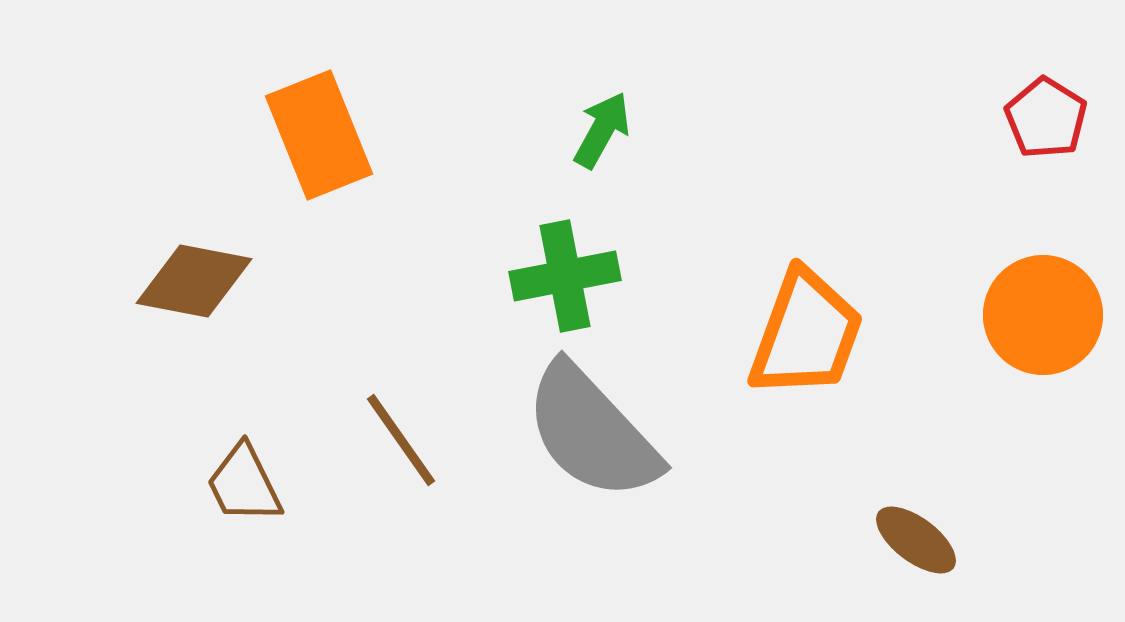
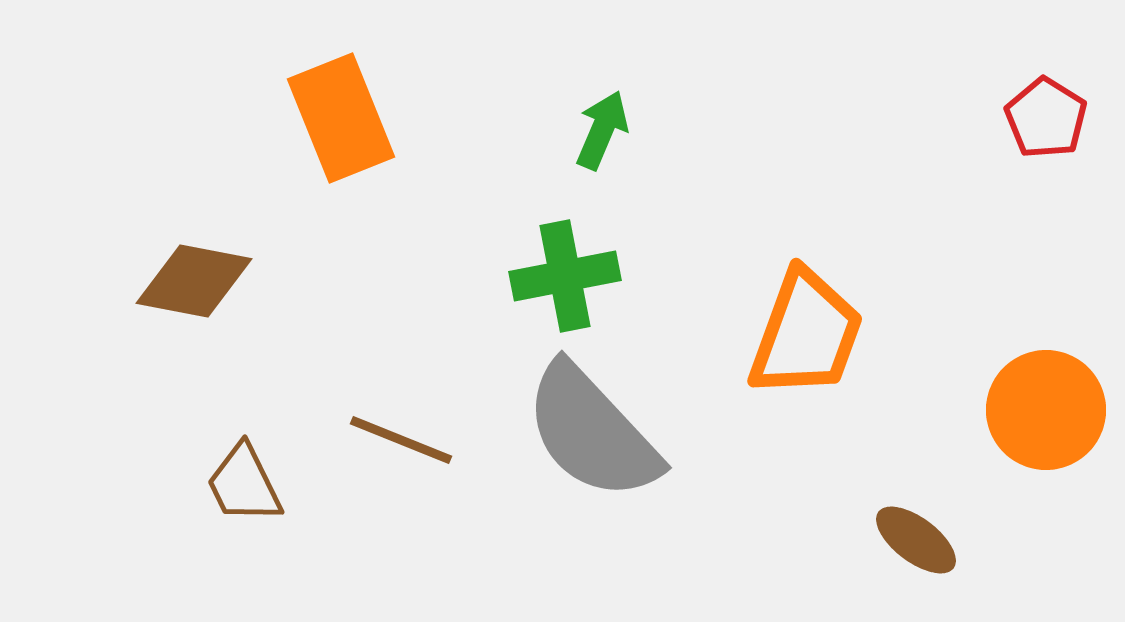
green arrow: rotated 6 degrees counterclockwise
orange rectangle: moved 22 px right, 17 px up
orange circle: moved 3 px right, 95 px down
brown line: rotated 33 degrees counterclockwise
